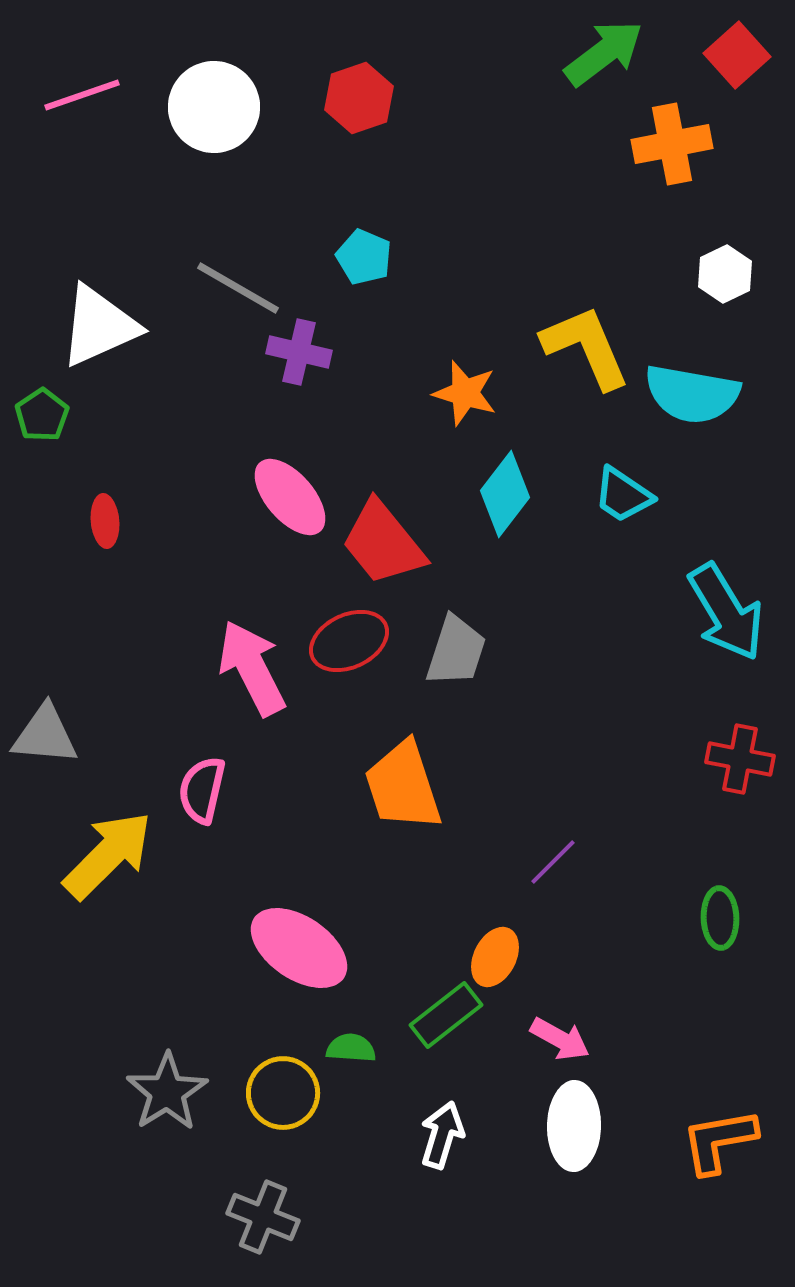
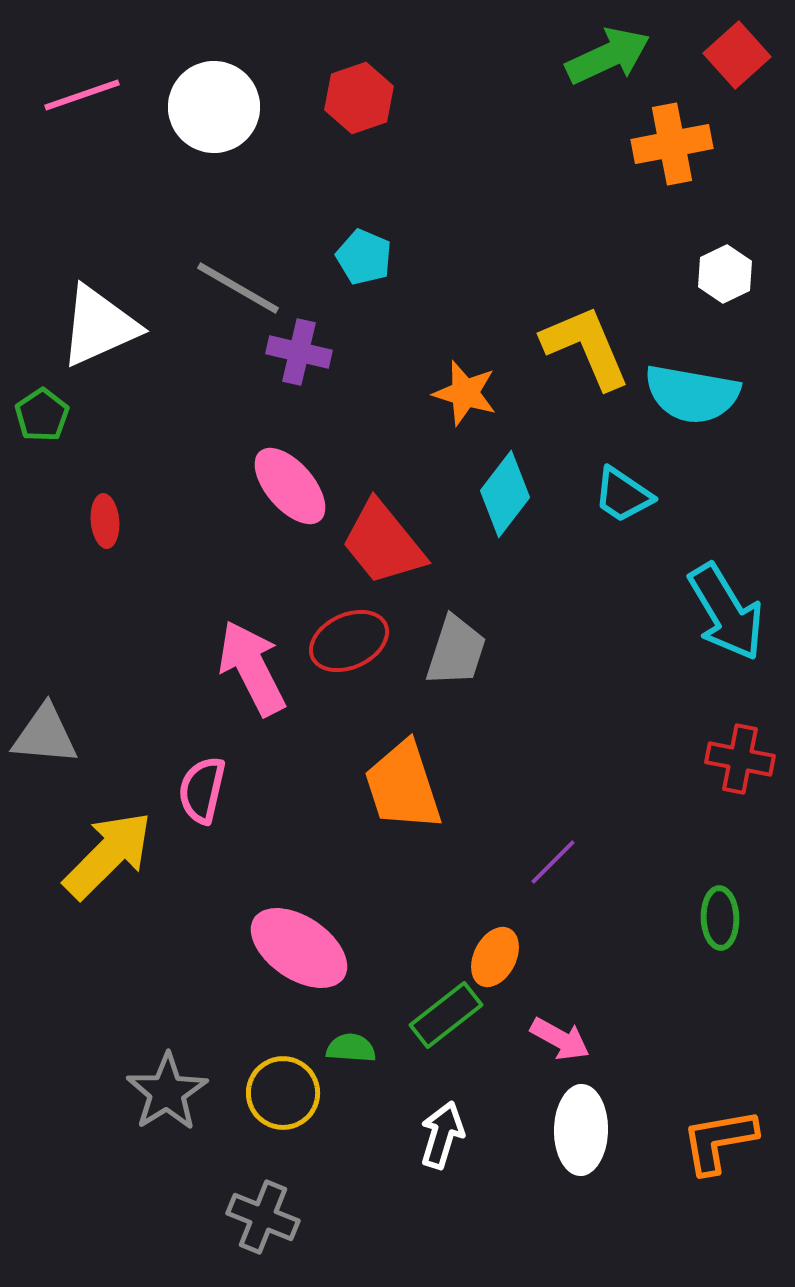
green arrow at (604, 53): moved 4 px right, 3 px down; rotated 12 degrees clockwise
pink ellipse at (290, 497): moved 11 px up
white ellipse at (574, 1126): moved 7 px right, 4 px down
